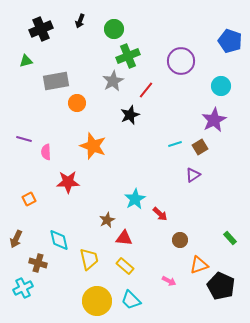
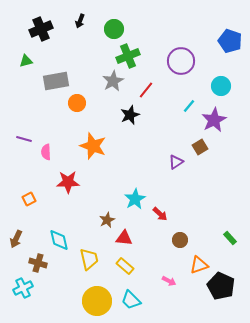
cyan line: moved 14 px right, 38 px up; rotated 32 degrees counterclockwise
purple triangle: moved 17 px left, 13 px up
